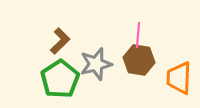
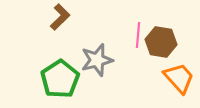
brown L-shape: moved 24 px up
brown hexagon: moved 22 px right, 18 px up
gray star: moved 1 px right, 4 px up
orange trapezoid: rotated 136 degrees clockwise
